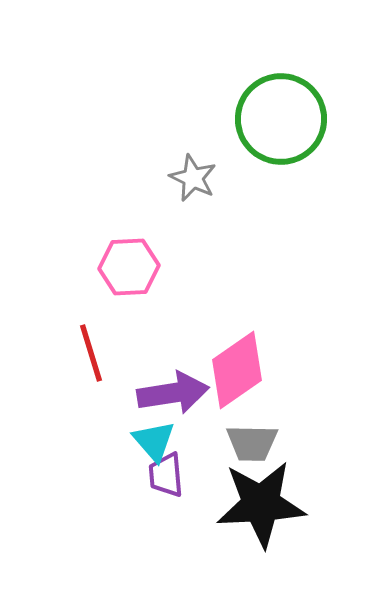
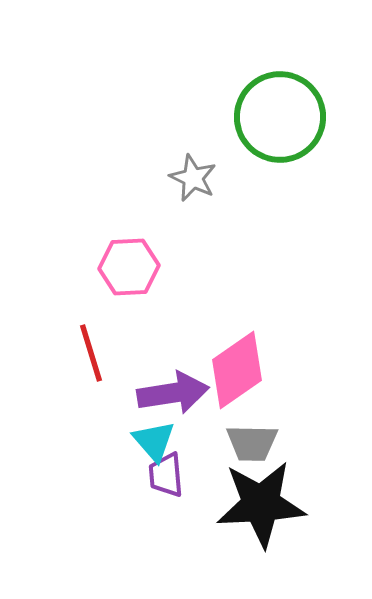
green circle: moved 1 px left, 2 px up
